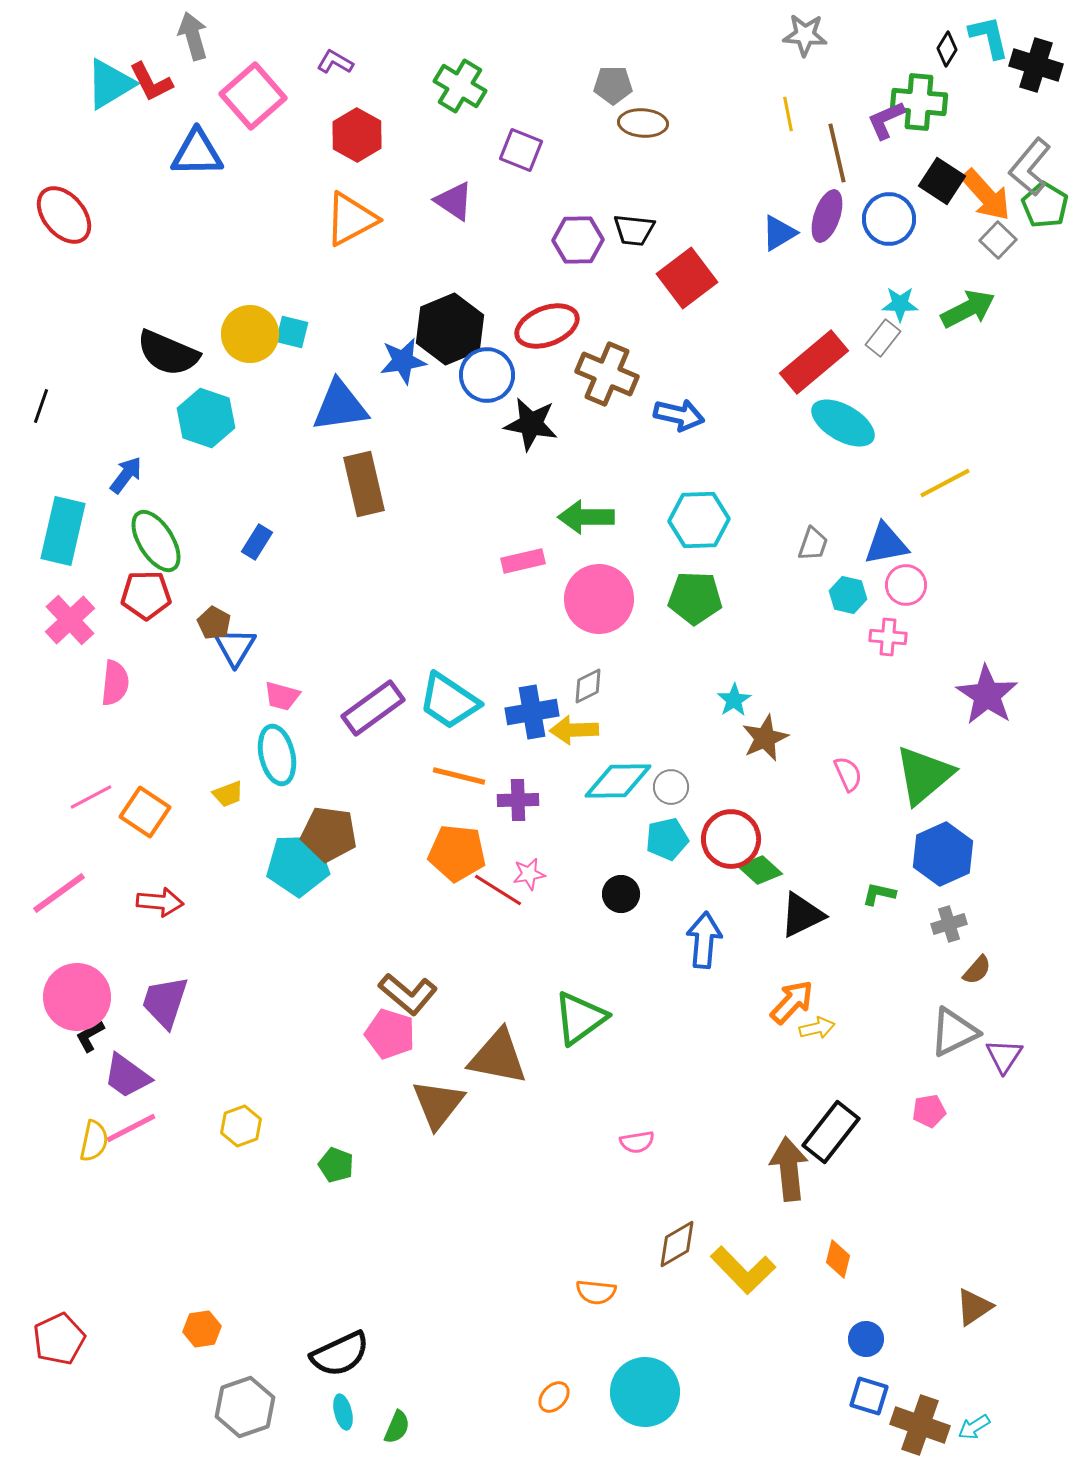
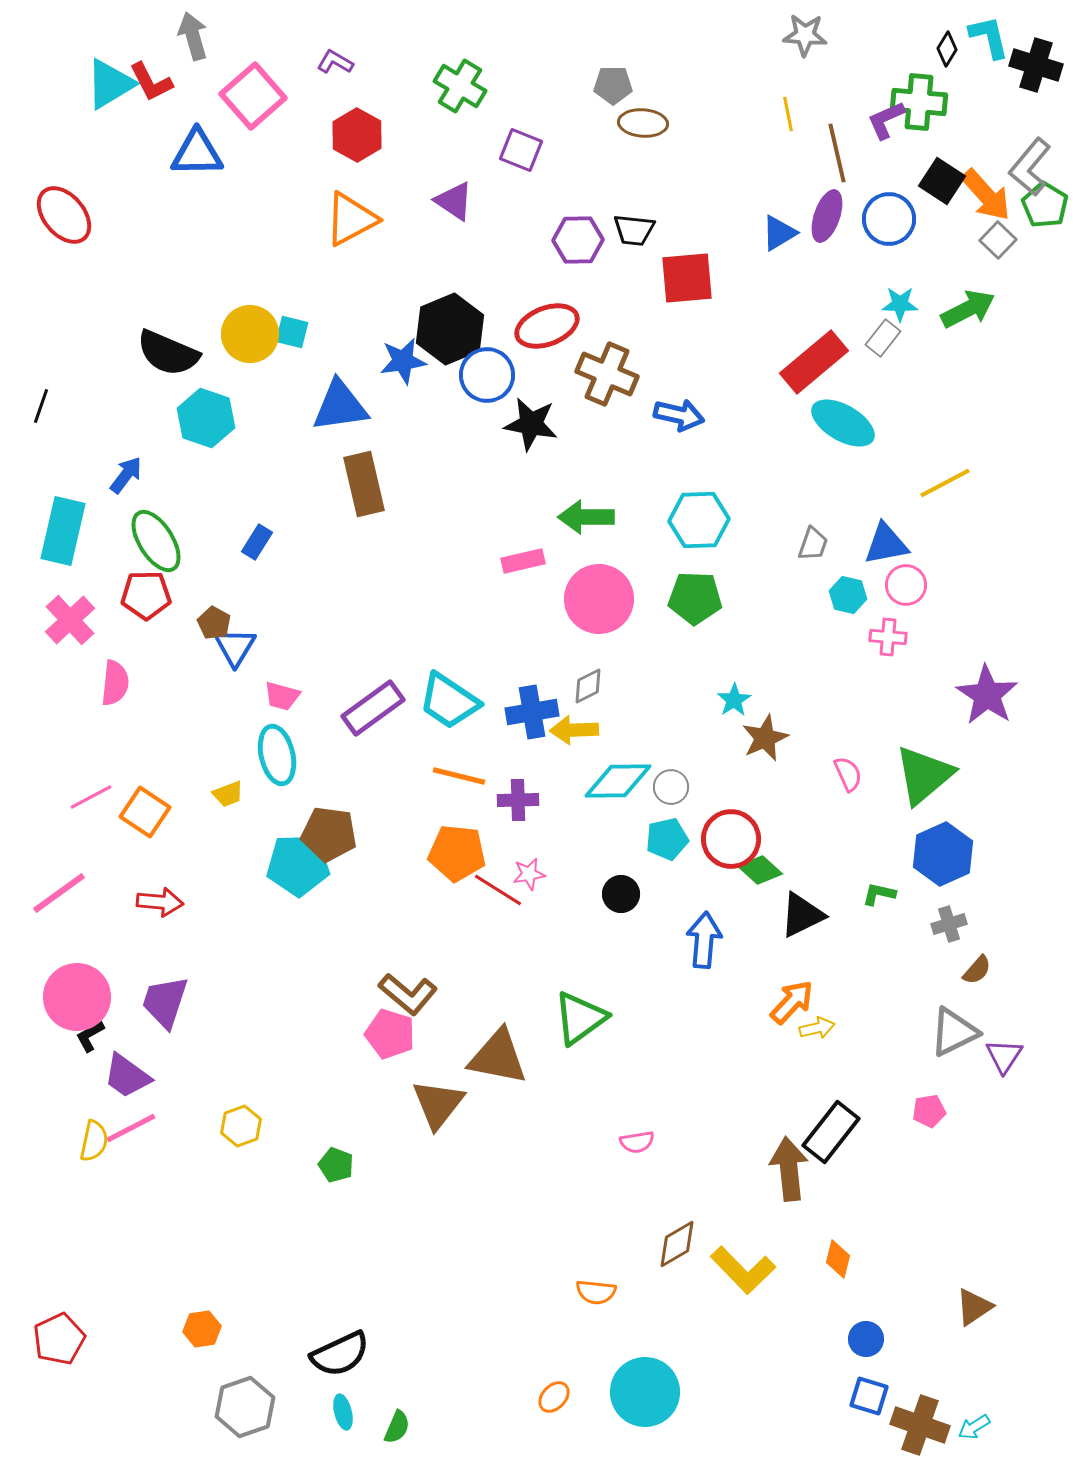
red square at (687, 278): rotated 32 degrees clockwise
